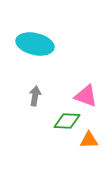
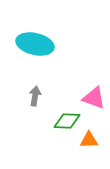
pink triangle: moved 8 px right, 2 px down
